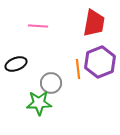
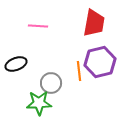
purple hexagon: rotated 8 degrees clockwise
orange line: moved 1 px right, 2 px down
